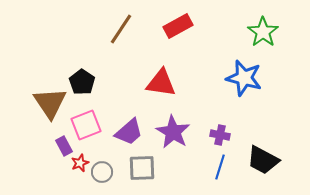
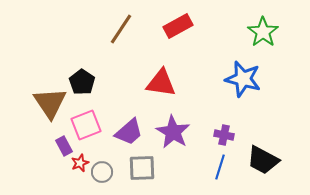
blue star: moved 1 px left, 1 px down
purple cross: moved 4 px right
